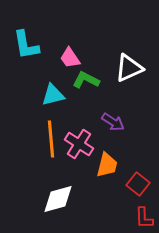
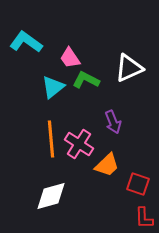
cyan L-shape: moved 3 px up; rotated 136 degrees clockwise
cyan triangle: moved 8 px up; rotated 25 degrees counterclockwise
purple arrow: rotated 35 degrees clockwise
orange trapezoid: rotated 32 degrees clockwise
red square: rotated 20 degrees counterclockwise
white diamond: moved 7 px left, 3 px up
